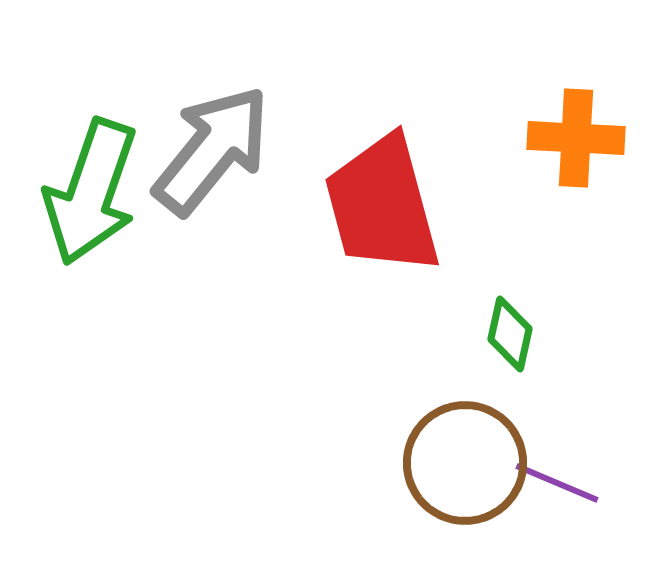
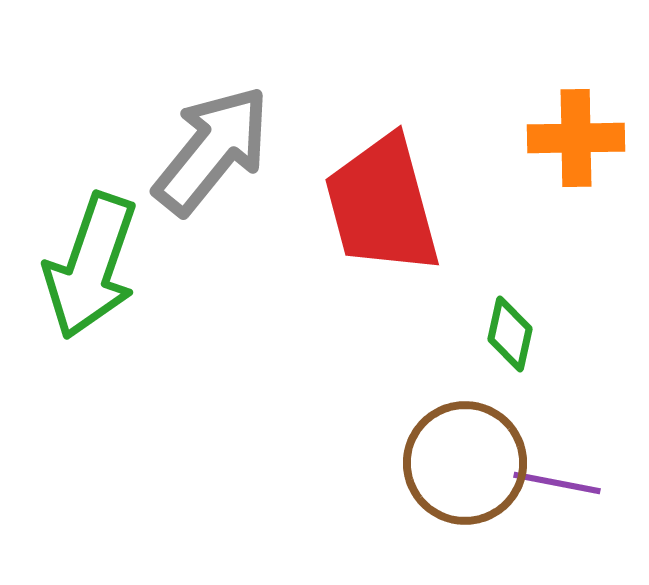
orange cross: rotated 4 degrees counterclockwise
green arrow: moved 74 px down
purple line: rotated 12 degrees counterclockwise
